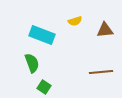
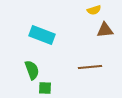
yellow semicircle: moved 19 px right, 11 px up
green semicircle: moved 7 px down
brown line: moved 11 px left, 5 px up
green square: moved 1 px right, 1 px down; rotated 32 degrees counterclockwise
